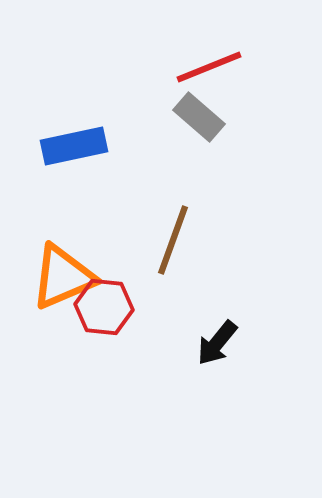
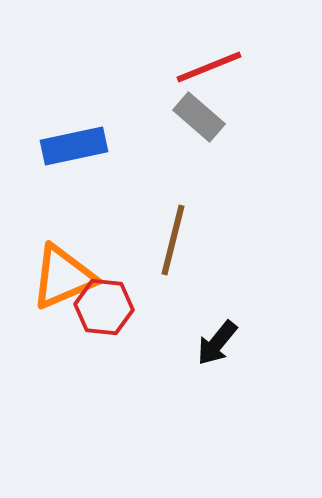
brown line: rotated 6 degrees counterclockwise
